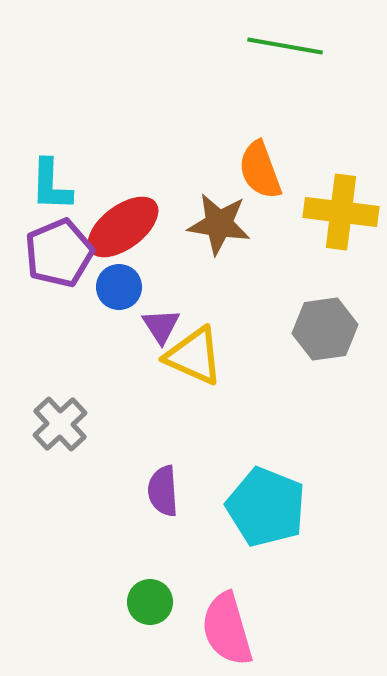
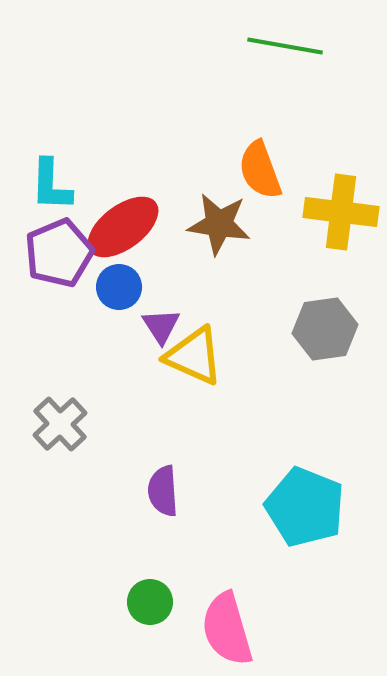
cyan pentagon: moved 39 px right
